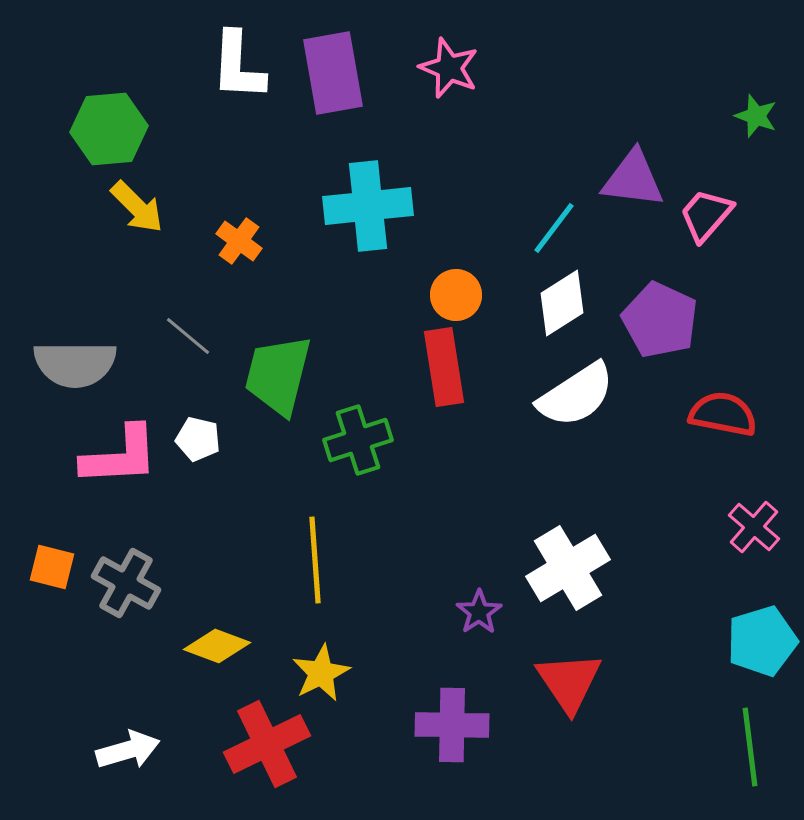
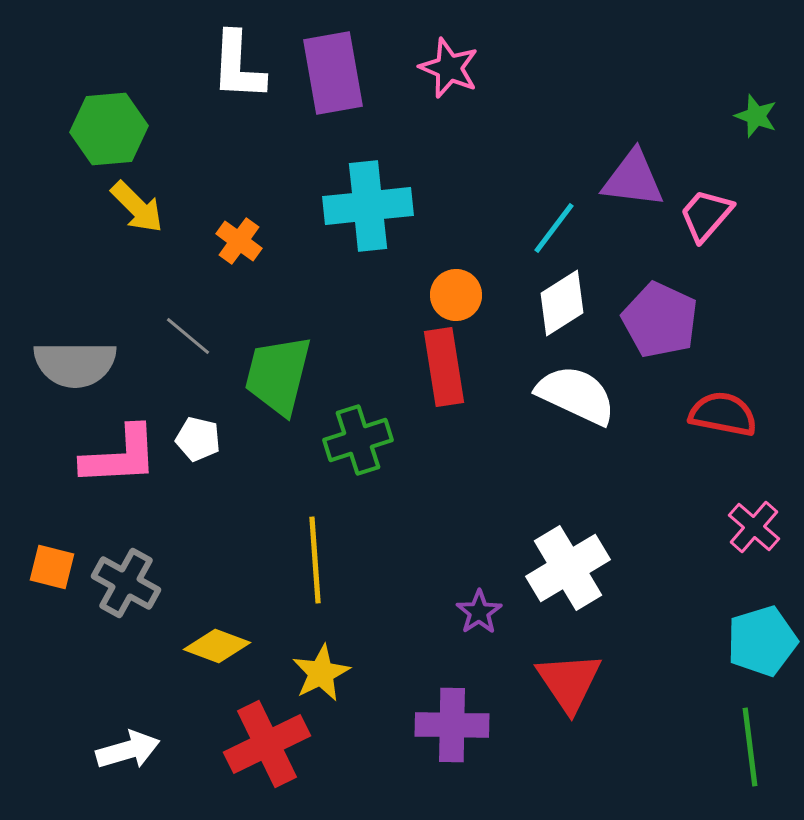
white semicircle: rotated 122 degrees counterclockwise
